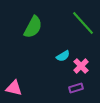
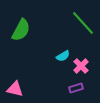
green semicircle: moved 12 px left, 3 px down
pink triangle: moved 1 px right, 1 px down
